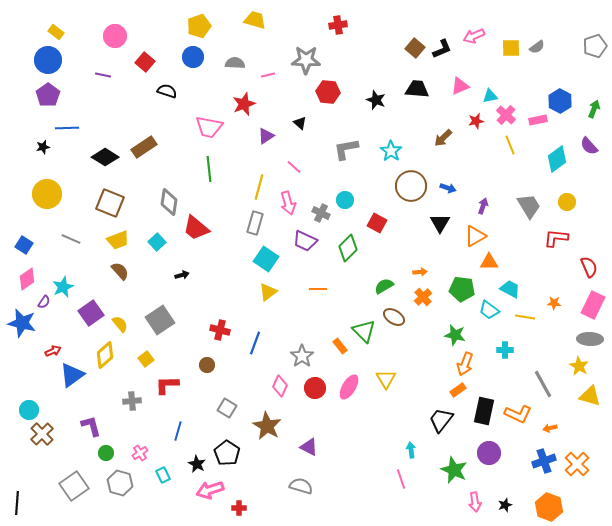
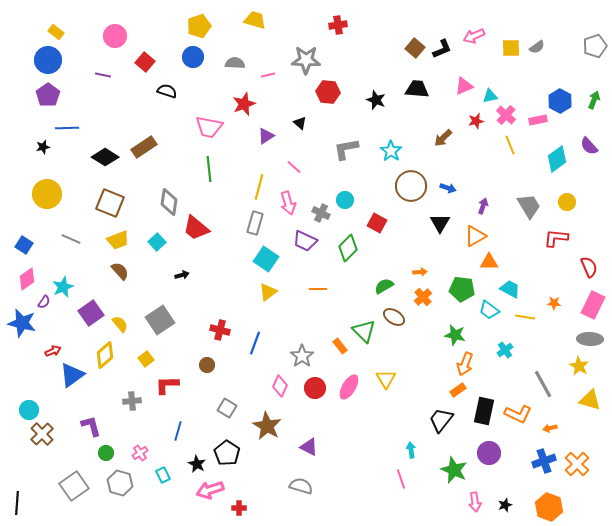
pink triangle at (460, 86): moved 4 px right
green arrow at (594, 109): moved 9 px up
cyan cross at (505, 350): rotated 35 degrees counterclockwise
yellow triangle at (590, 396): moved 4 px down
